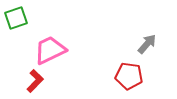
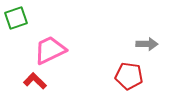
gray arrow: rotated 50 degrees clockwise
red L-shape: rotated 90 degrees counterclockwise
